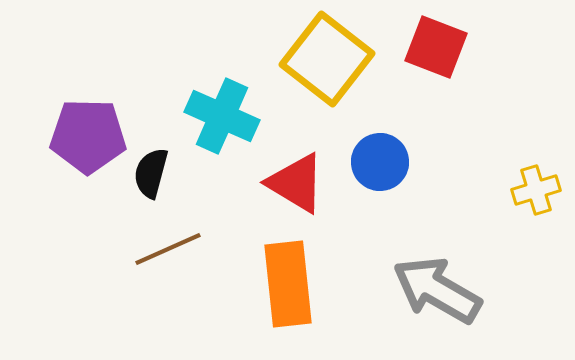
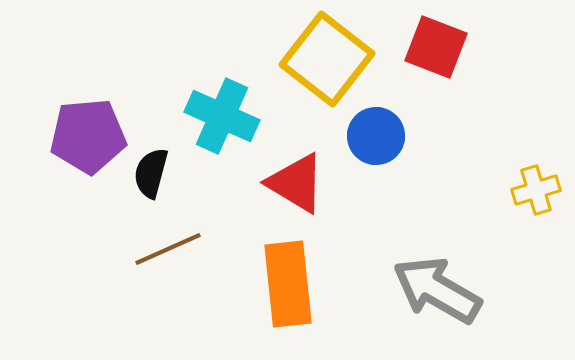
purple pentagon: rotated 6 degrees counterclockwise
blue circle: moved 4 px left, 26 px up
